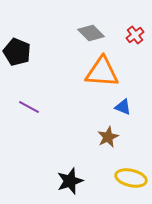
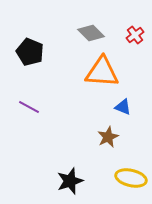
black pentagon: moved 13 px right
